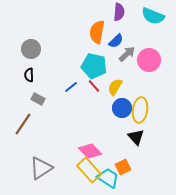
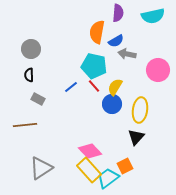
purple semicircle: moved 1 px left, 1 px down
cyan semicircle: rotated 35 degrees counterclockwise
blue semicircle: rotated 14 degrees clockwise
gray arrow: rotated 126 degrees counterclockwise
pink circle: moved 9 px right, 10 px down
blue circle: moved 10 px left, 4 px up
brown line: moved 2 px right, 1 px down; rotated 50 degrees clockwise
black triangle: rotated 24 degrees clockwise
orange square: moved 2 px right, 1 px up
cyan trapezoid: rotated 70 degrees counterclockwise
